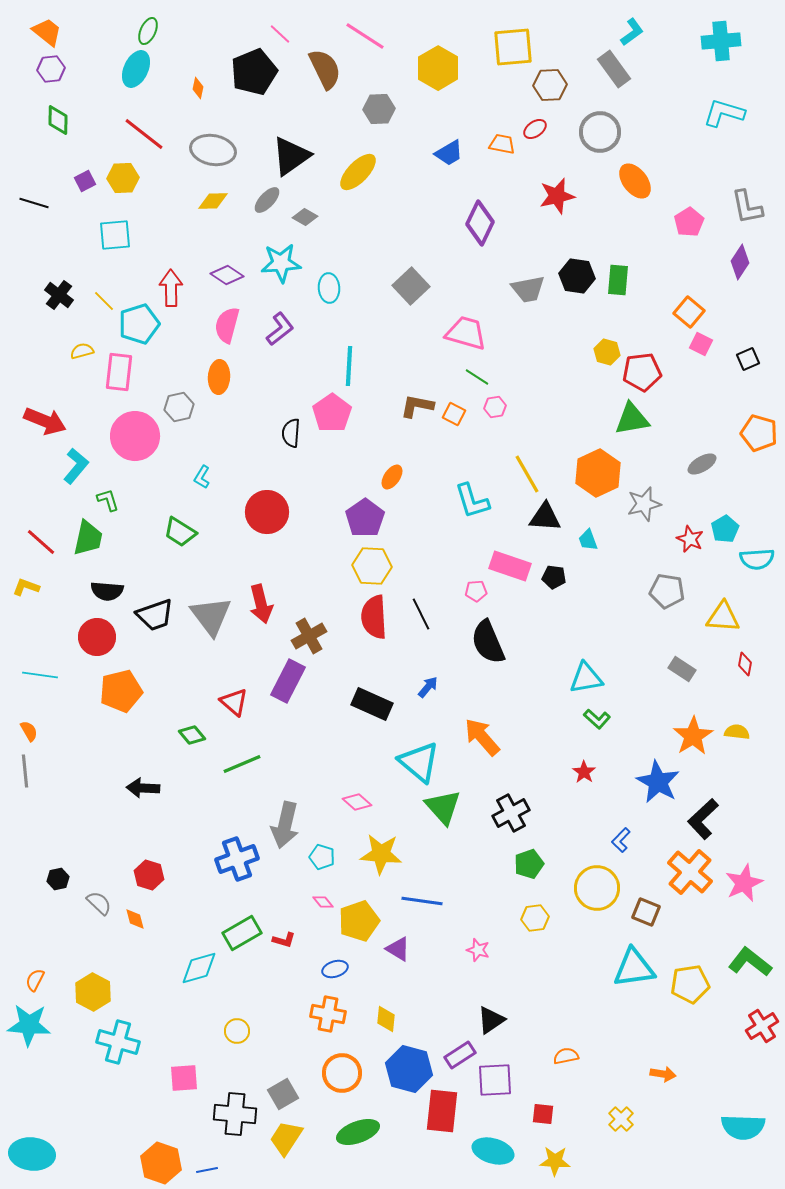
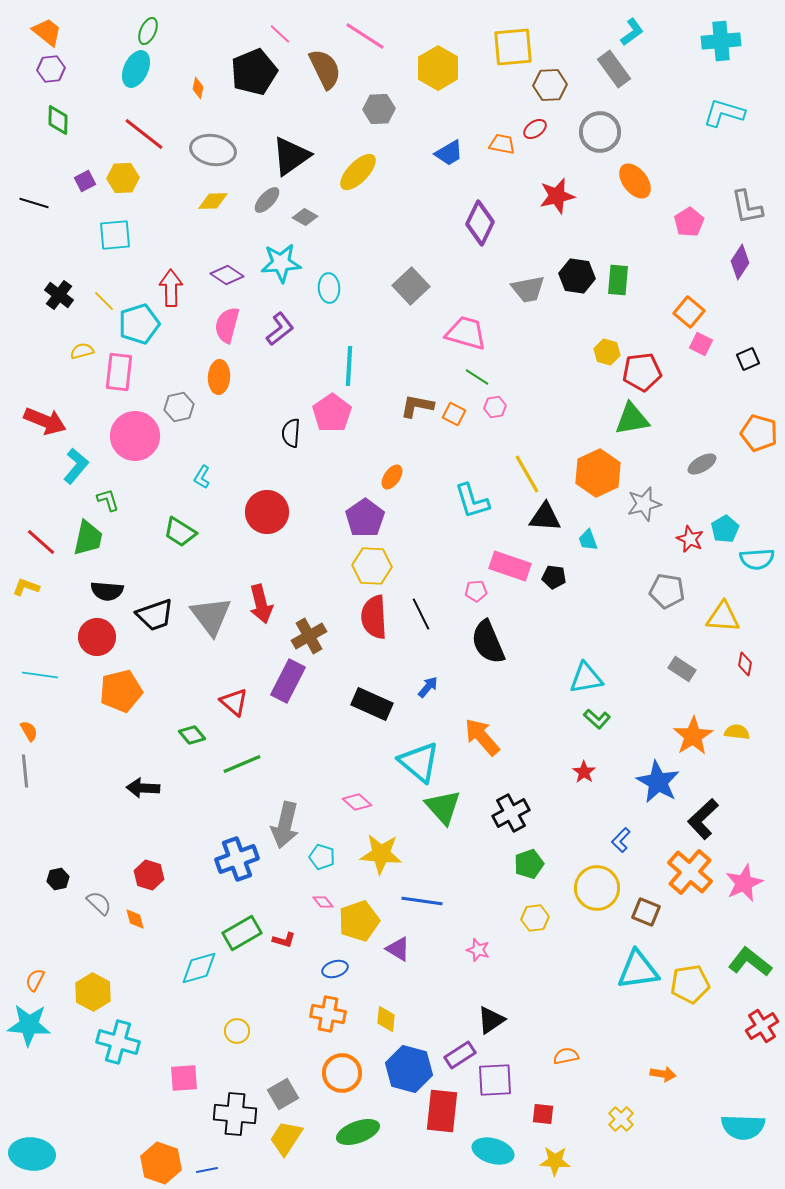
cyan triangle at (634, 968): moved 4 px right, 2 px down
